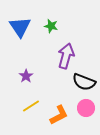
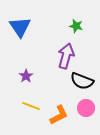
green star: moved 25 px right
black semicircle: moved 2 px left, 1 px up
yellow line: rotated 54 degrees clockwise
